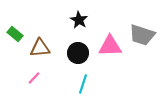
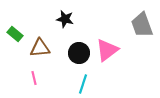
black star: moved 14 px left, 1 px up; rotated 18 degrees counterclockwise
gray trapezoid: moved 10 px up; rotated 52 degrees clockwise
pink triangle: moved 3 px left, 4 px down; rotated 35 degrees counterclockwise
black circle: moved 1 px right
pink line: rotated 56 degrees counterclockwise
